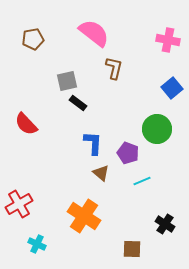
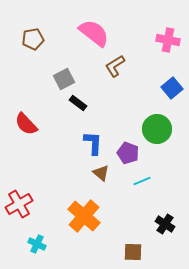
brown L-shape: moved 1 px right, 2 px up; rotated 135 degrees counterclockwise
gray square: moved 3 px left, 2 px up; rotated 15 degrees counterclockwise
orange cross: rotated 8 degrees clockwise
brown square: moved 1 px right, 3 px down
